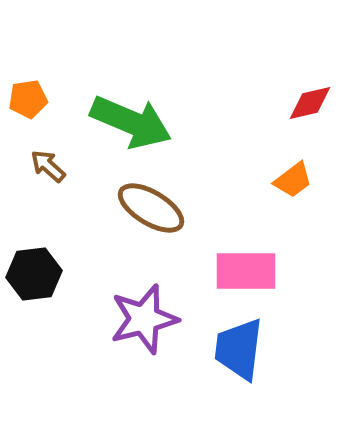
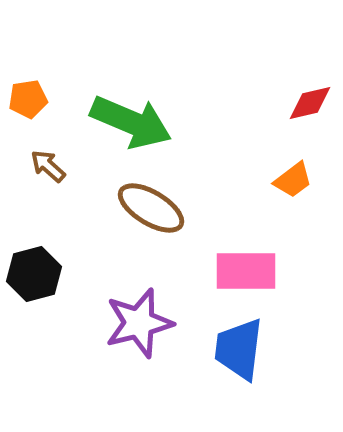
black hexagon: rotated 8 degrees counterclockwise
purple star: moved 5 px left, 4 px down
